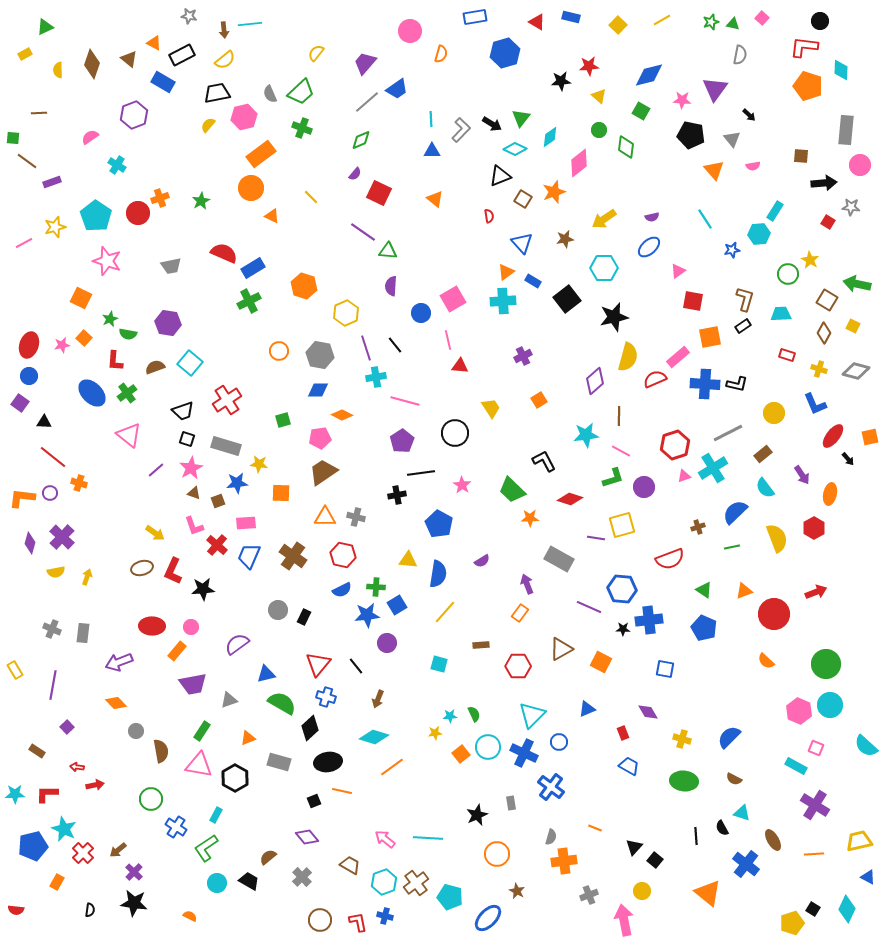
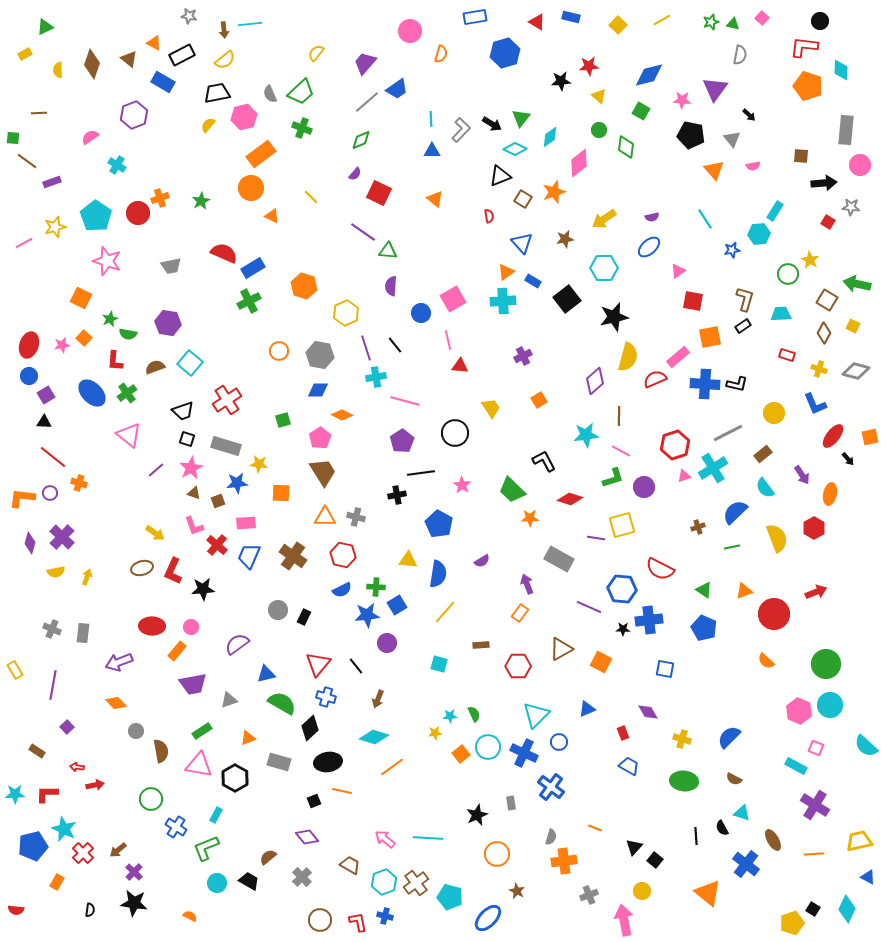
purple square at (20, 403): moved 26 px right, 8 px up; rotated 24 degrees clockwise
pink pentagon at (320, 438): rotated 25 degrees counterclockwise
brown trapezoid at (323, 472): rotated 92 degrees clockwise
red semicircle at (670, 559): moved 10 px left, 10 px down; rotated 48 degrees clockwise
cyan triangle at (532, 715): moved 4 px right
green rectangle at (202, 731): rotated 24 degrees clockwise
green L-shape at (206, 848): rotated 12 degrees clockwise
